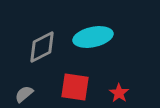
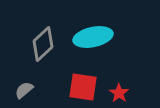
gray diamond: moved 1 px right, 3 px up; rotated 16 degrees counterclockwise
red square: moved 8 px right
gray semicircle: moved 4 px up
